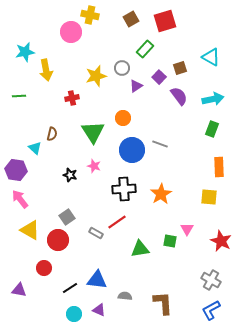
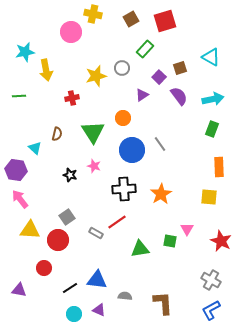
yellow cross at (90, 15): moved 3 px right, 1 px up
purple triangle at (136, 86): moved 6 px right, 9 px down
brown semicircle at (52, 134): moved 5 px right
gray line at (160, 144): rotated 35 degrees clockwise
yellow triangle at (30, 230): rotated 25 degrees counterclockwise
